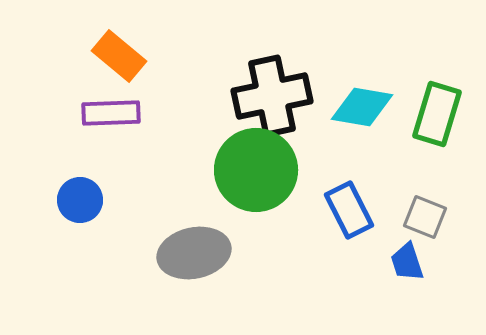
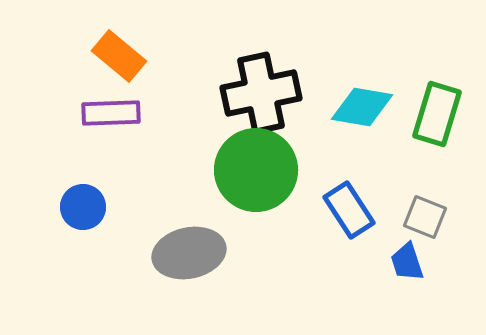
black cross: moved 11 px left, 3 px up
blue circle: moved 3 px right, 7 px down
blue rectangle: rotated 6 degrees counterclockwise
gray ellipse: moved 5 px left
